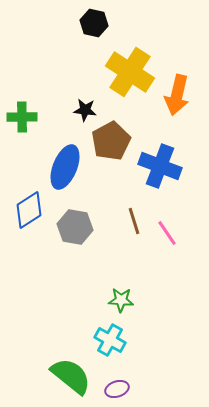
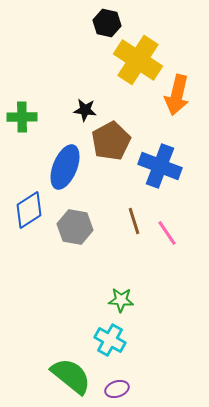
black hexagon: moved 13 px right
yellow cross: moved 8 px right, 12 px up
